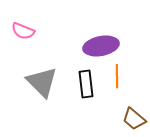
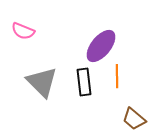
purple ellipse: rotated 40 degrees counterclockwise
black rectangle: moved 2 px left, 2 px up
